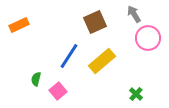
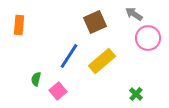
gray arrow: rotated 24 degrees counterclockwise
orange rectangle: rotated 60 degrees counterclockwise
